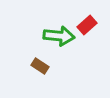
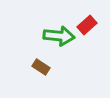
brown rectangle: moved 1 px right, 1 px down
